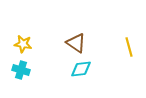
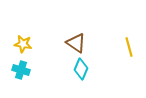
cyan diamond: rotated 60 degrees counterclockwise
